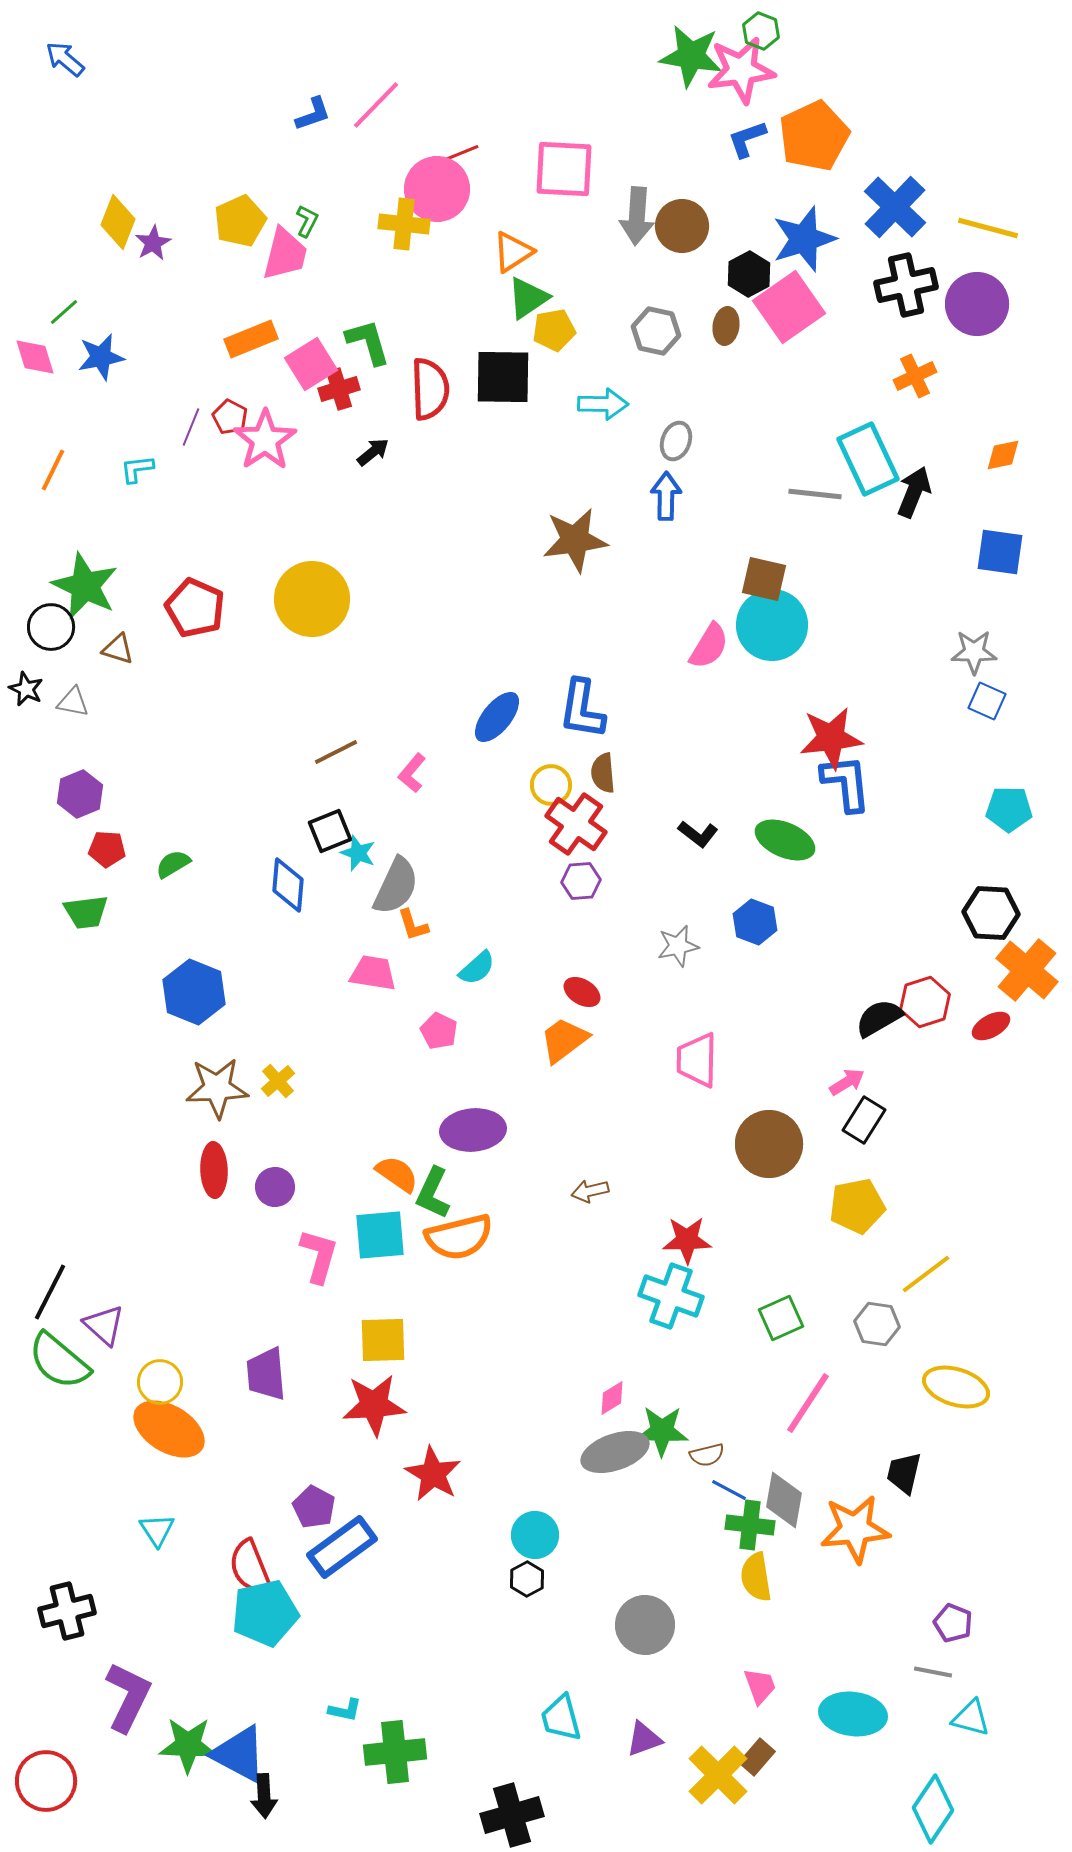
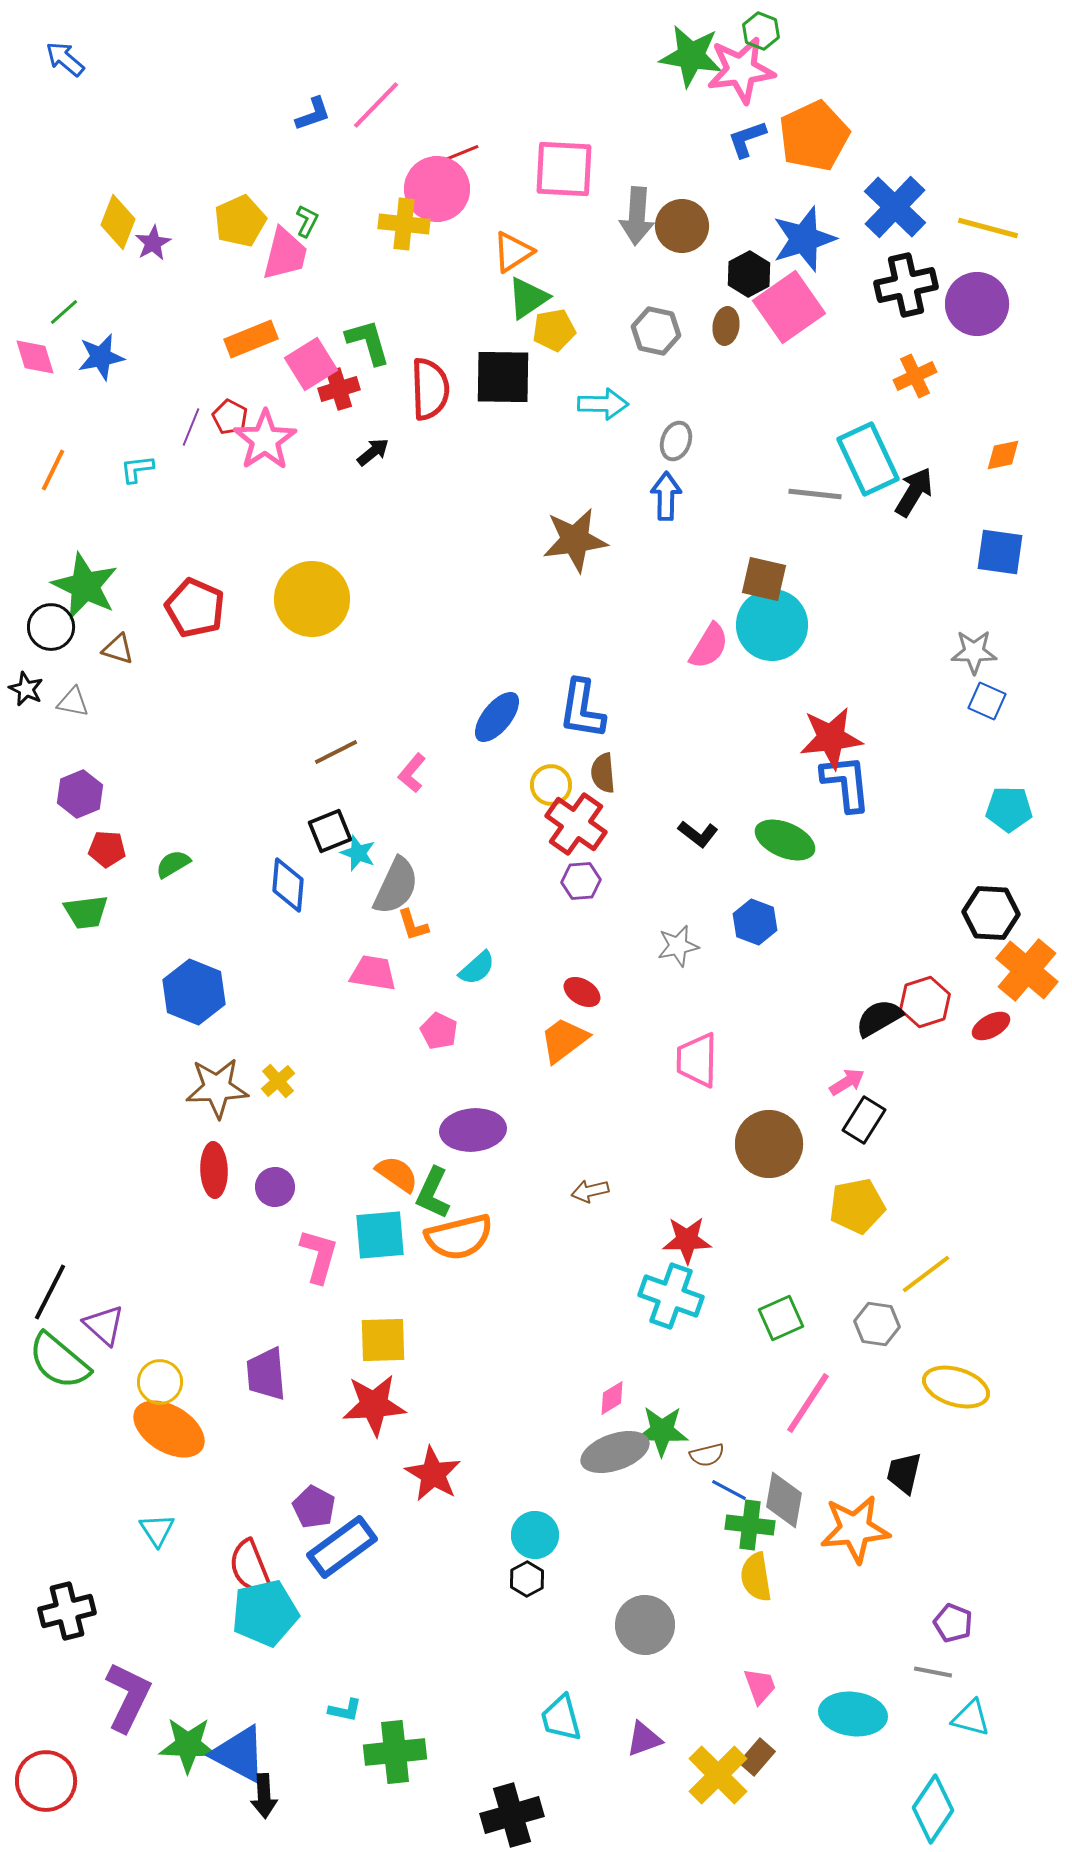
black arrow at (914, 492): rotated 9 degrees clockwise
